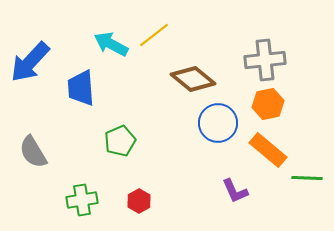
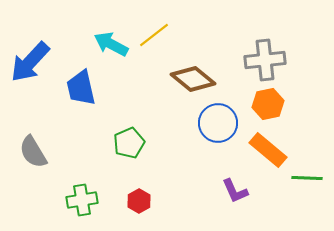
blue trapezoid: rotated 9 degrees counterclockwise
green pentagon: moved 9 px right, 2 px down
